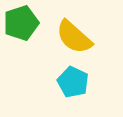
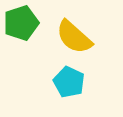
cyan pentagon: moved 4 px left
